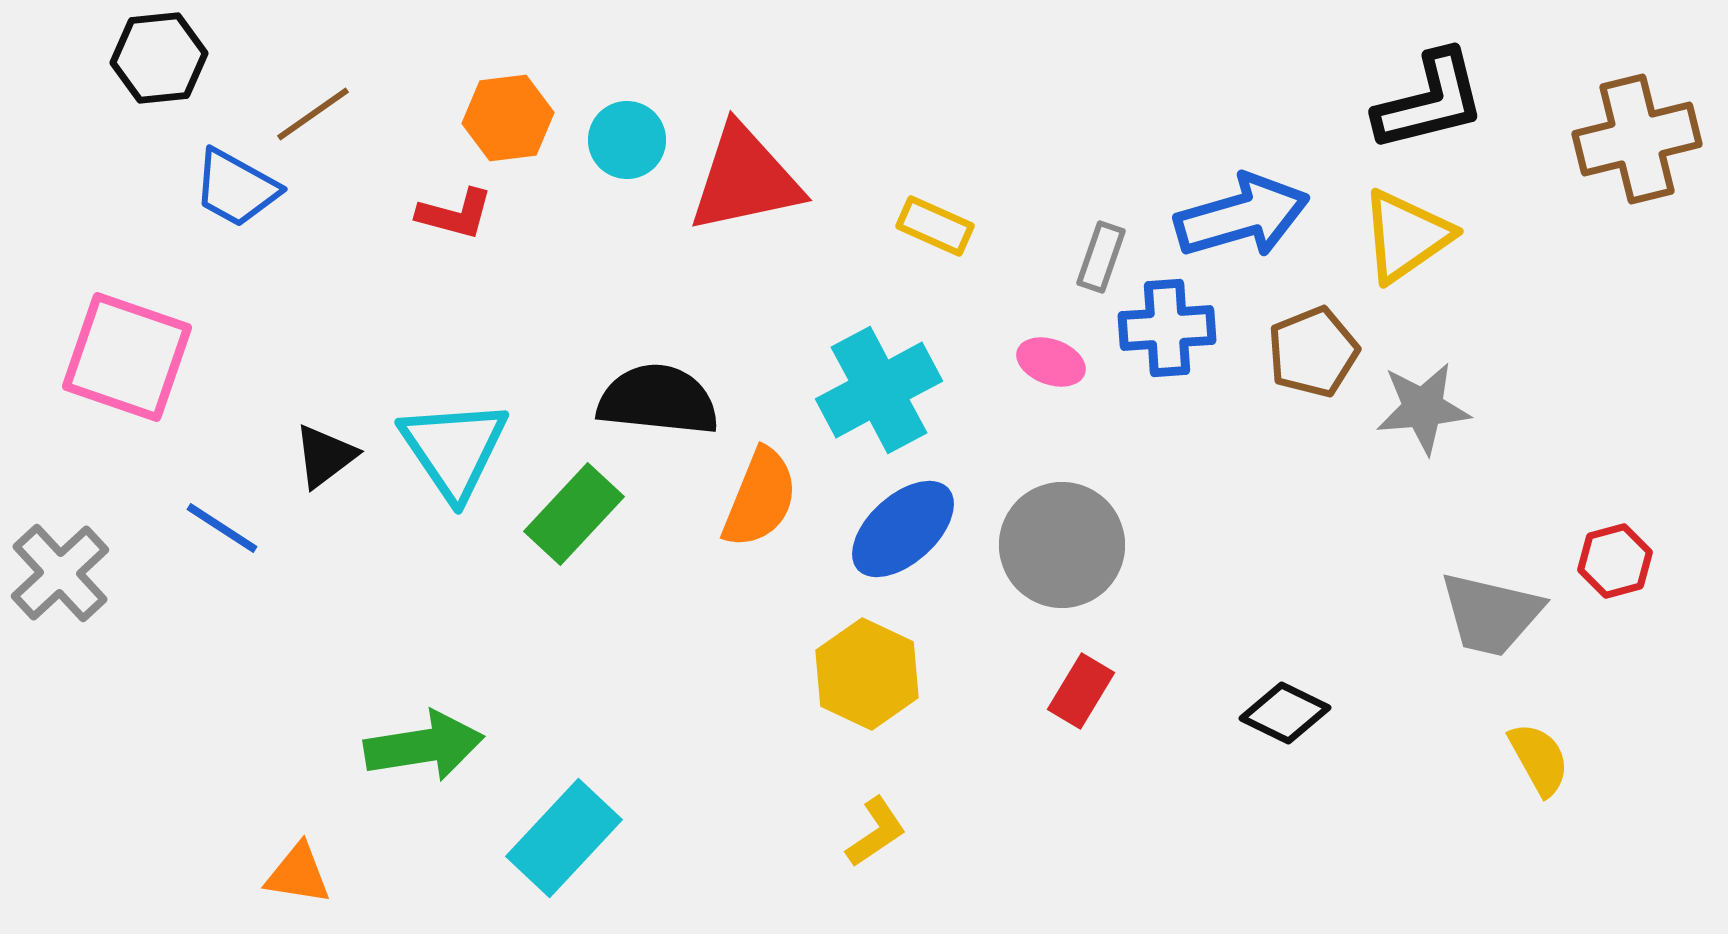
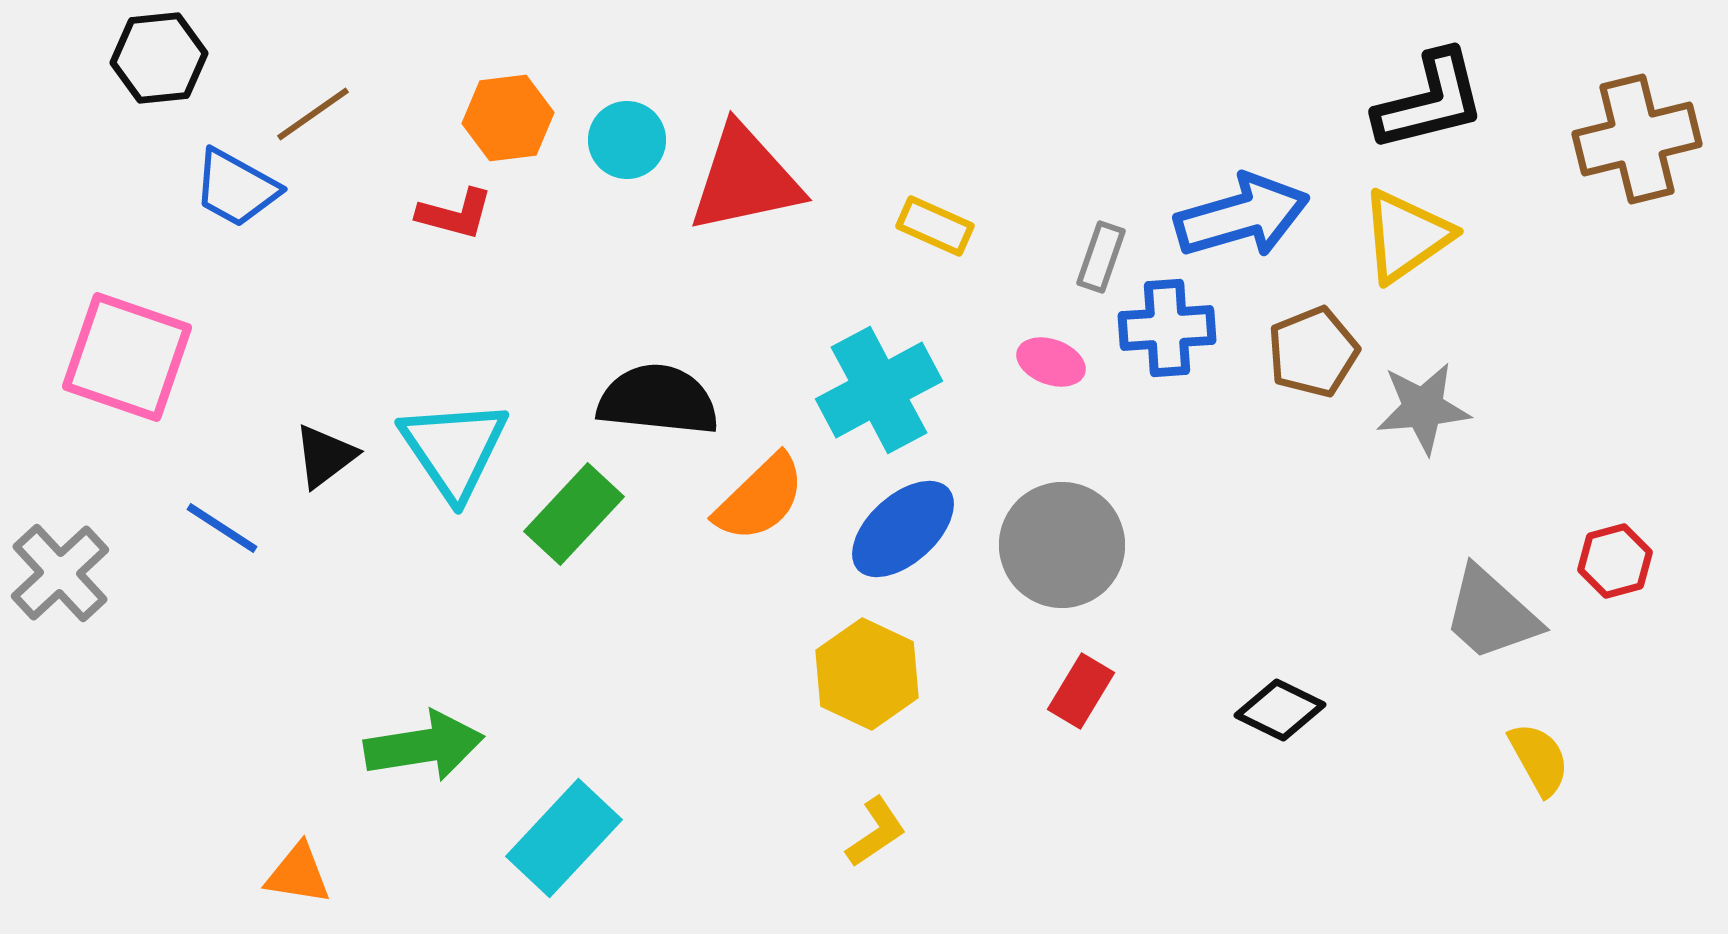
orange semicircle: rotated 24 degrees clockwise
gray trapezoid: rotated 29 degrees clockwise
black diamond: moved 5 px left, 3 px up
